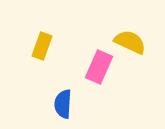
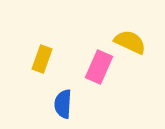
yellow rectangle: moved 13 px down
